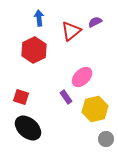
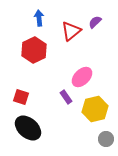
purple semicircle: rotated 16 degrees counterclockwise
